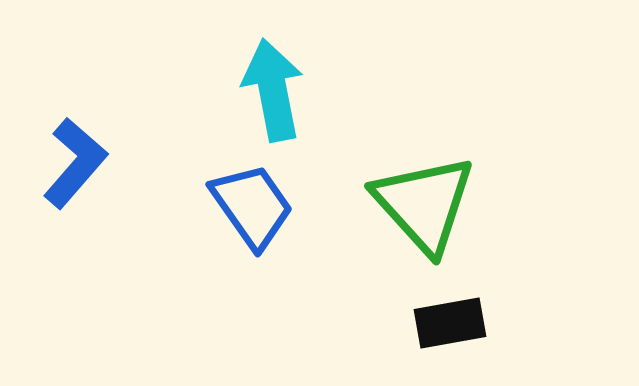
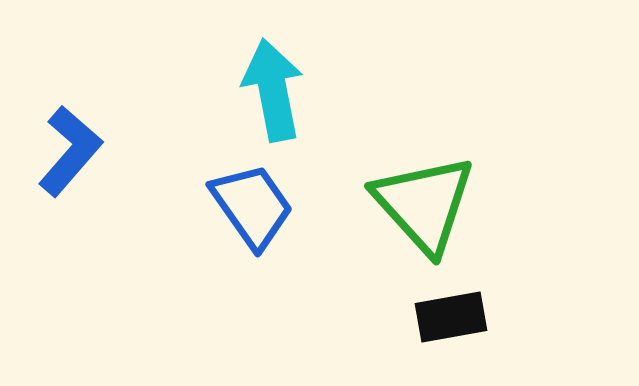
blue L-shape: moved 5 px left, 12 px up
black rectangle: moved 1 px right, 6 px up
